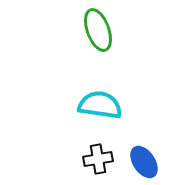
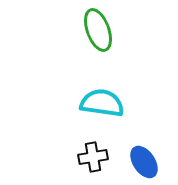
cyan semicircle: moved 2 px right, 2 px up
black cross: moved 5 px left, 2 px up
